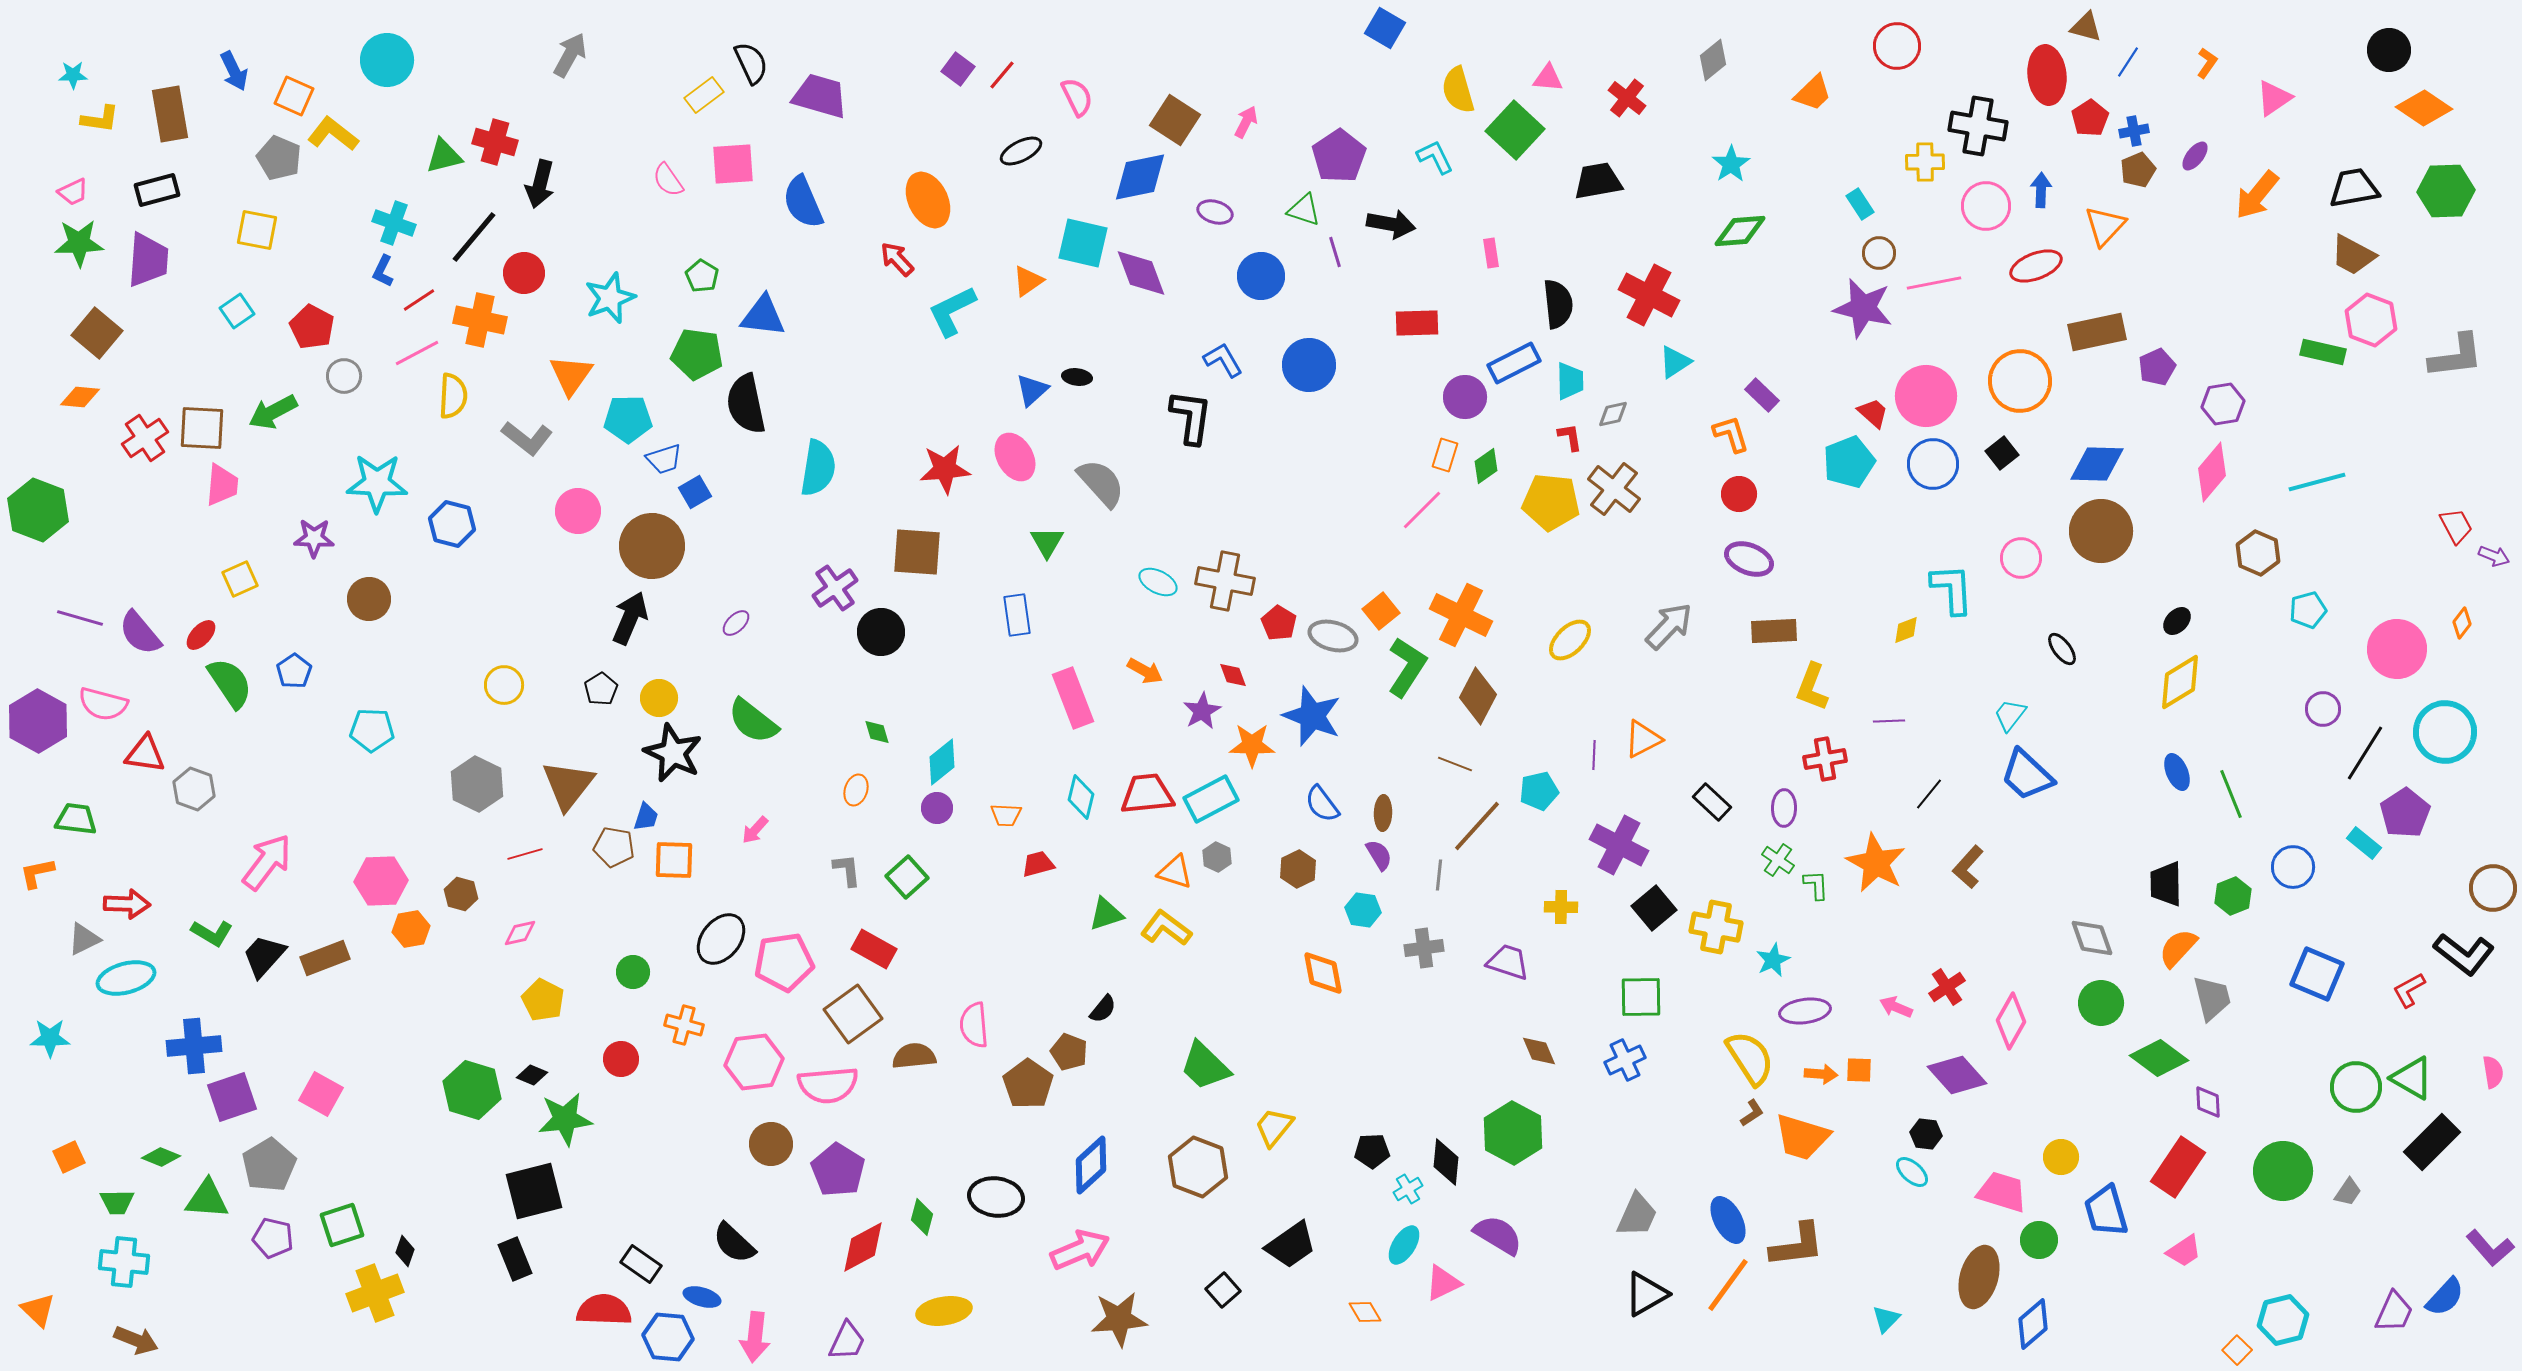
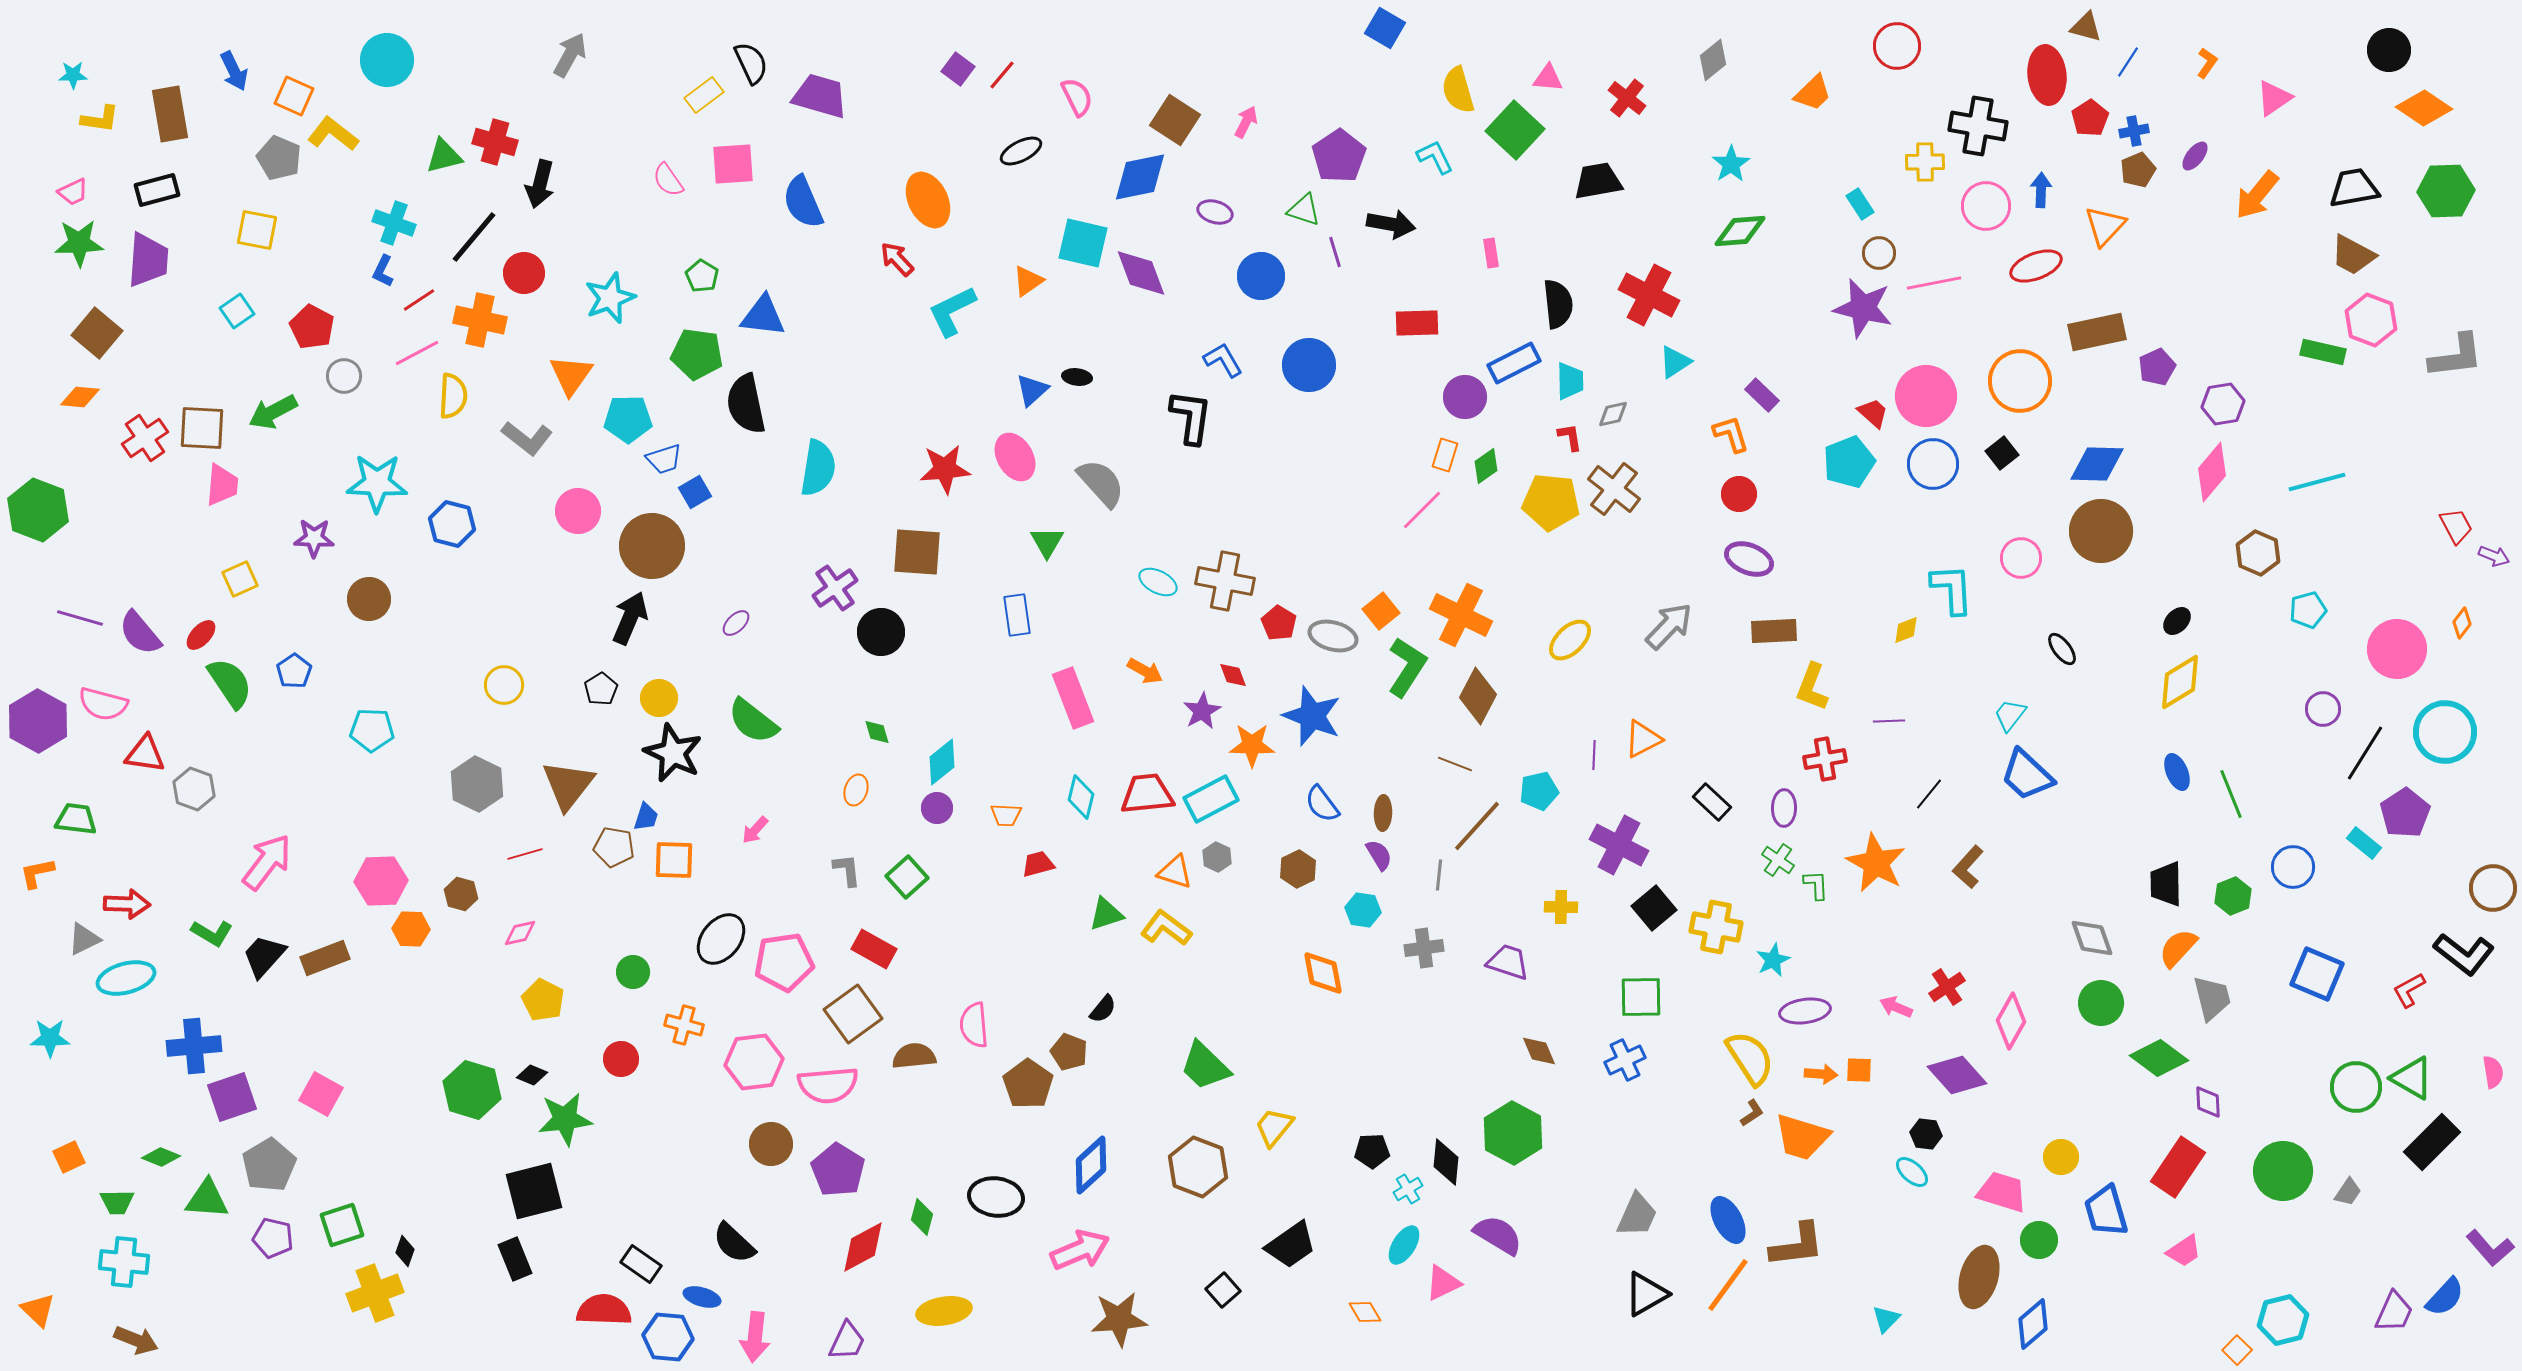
orange hexagon at (411, 929): rotated 12 degrees clockwise
